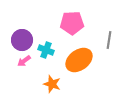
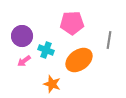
purple circle: moved 4 px up
